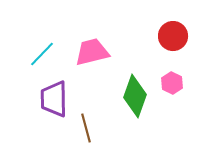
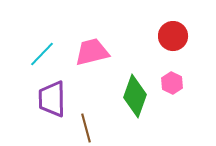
purple trapezoid: moved 2 px left
